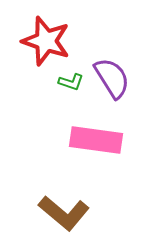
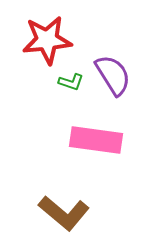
red star: moved 1 px right, 1 px up; rotated 24 degrees counterclockwise
purple semicircle: moved 1 px right, 3 px up
